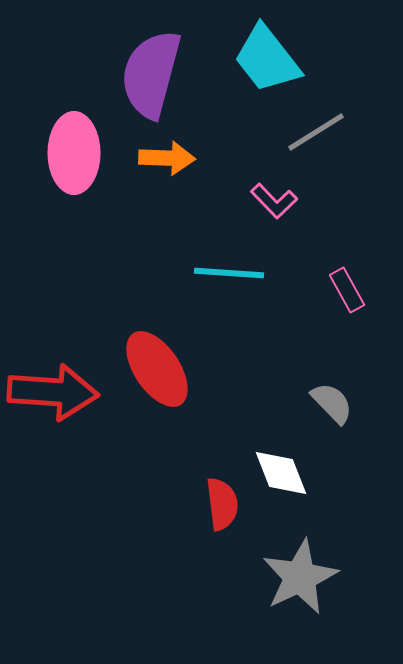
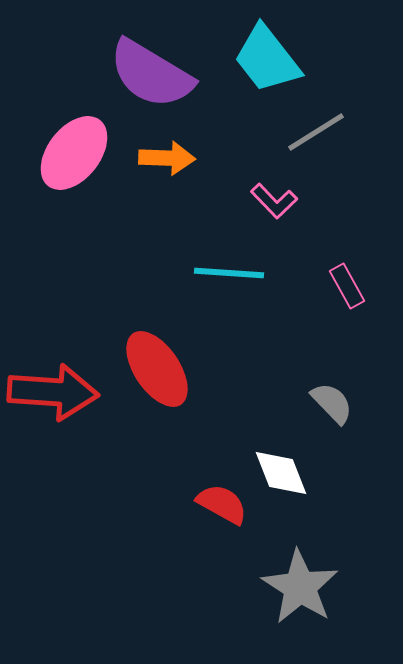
purple semicircle: rotated 74 degrees counterclockwise
pink ellipse: rotated 38 degrees clockwise
pink rectangle: moved 4 px up
red semicircle: rotated 54 degrees counterclockwise
gray star: moved 10 px down; rotated 14 degrees counterclockwise
